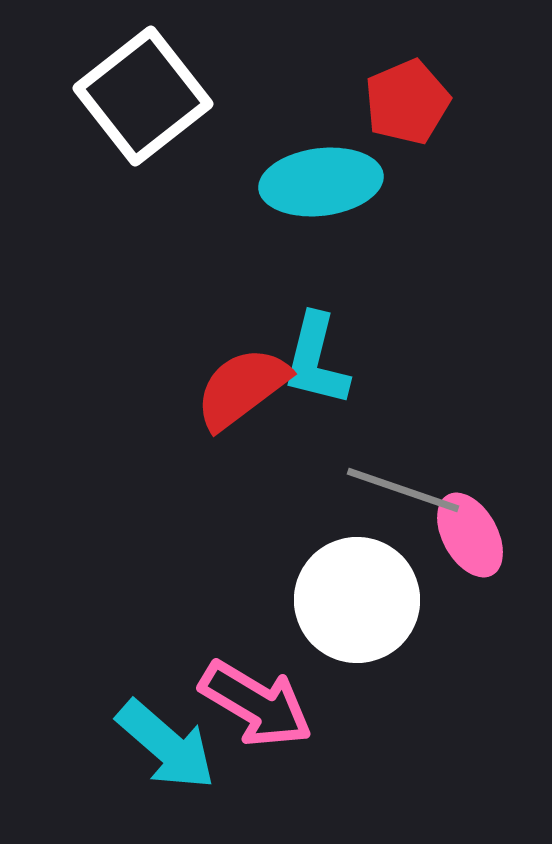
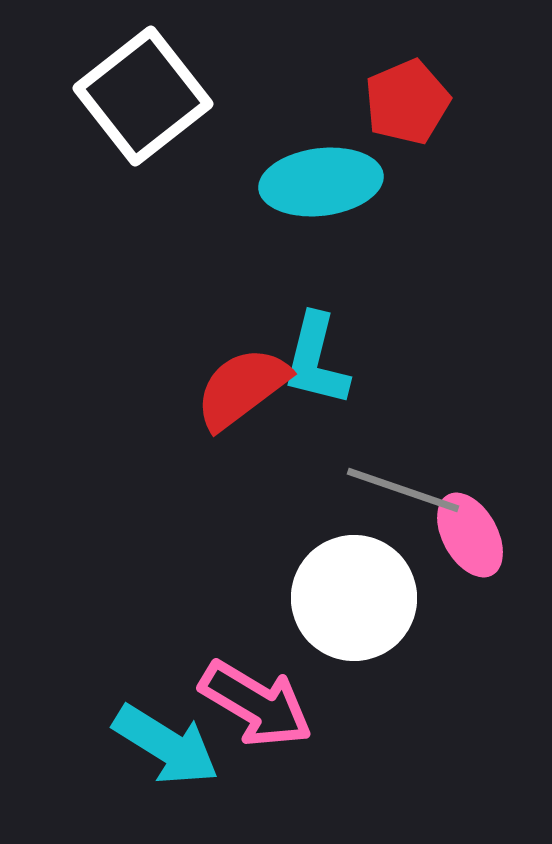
white circle: moved 3 px left, 2 px up
cyan arrow: rotated 9 degrees counterclockwise
